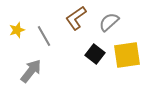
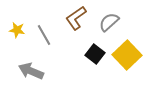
yellow star: rotated 28 degrees clockwise
gray line: moved 1 px up
yellow square: rotated 36 degrees counterclockwise
gray arrow: rotated 105 degrees counterclockwise
